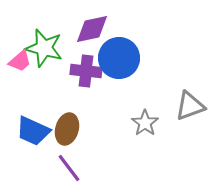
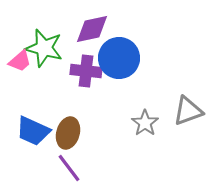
gray triangle: moved 2 px left, 5 px down
brown ellipse: moved 1 px right, 4 px down
